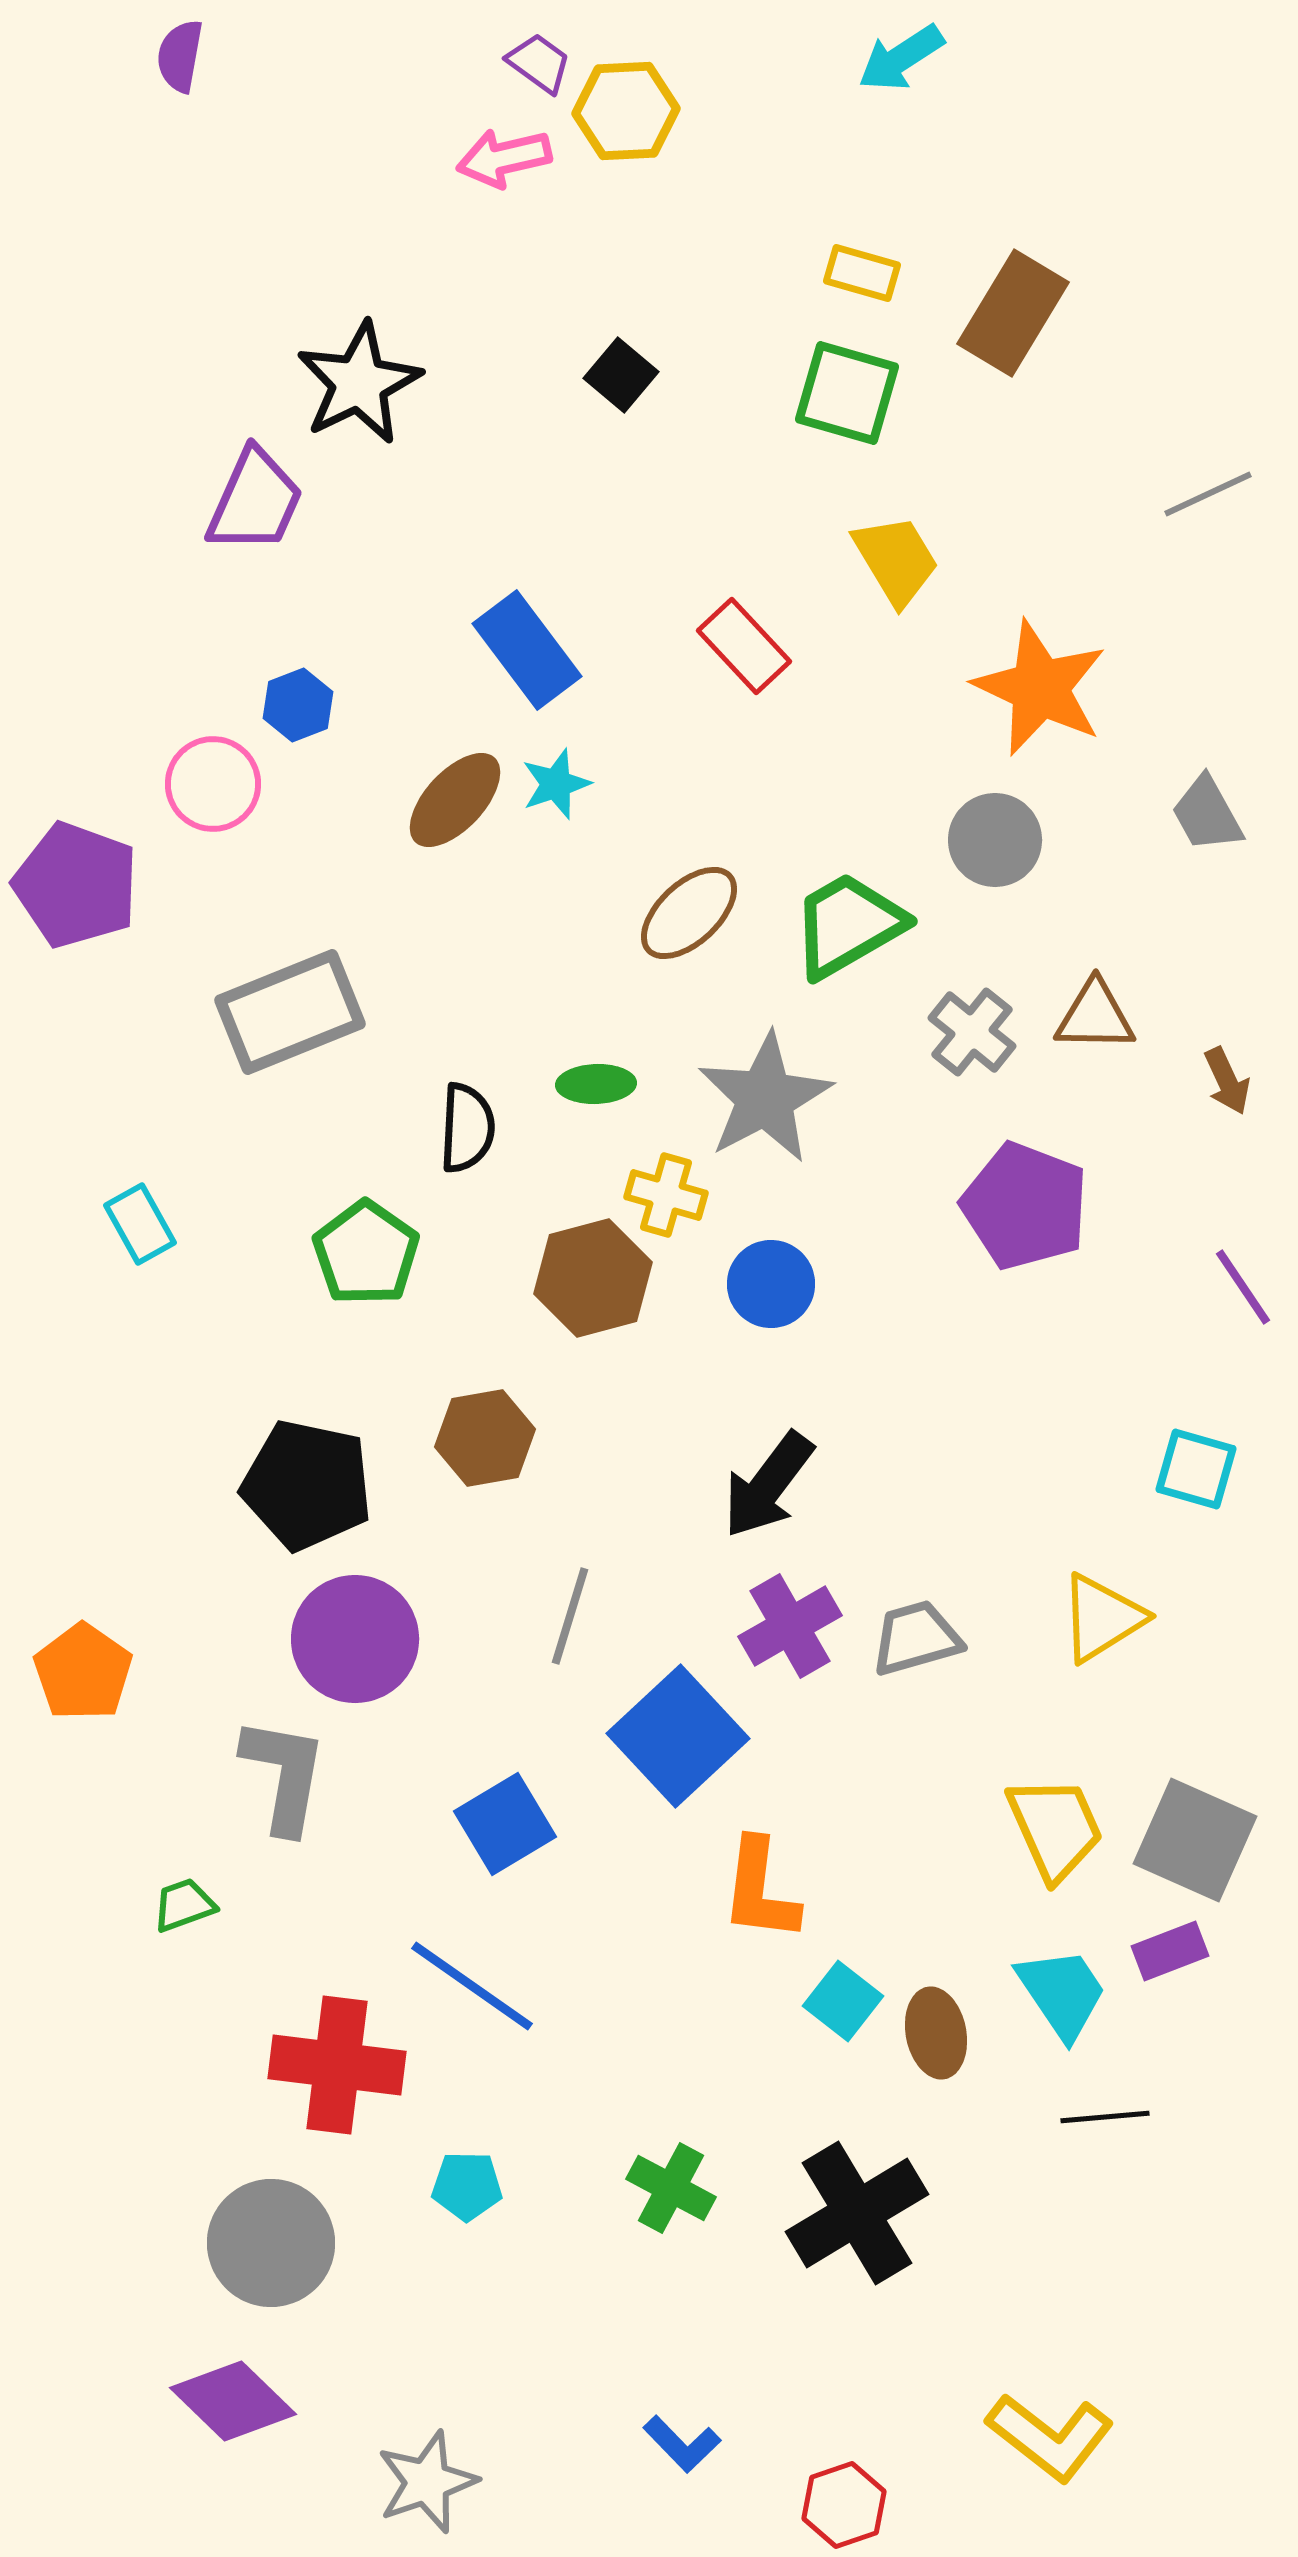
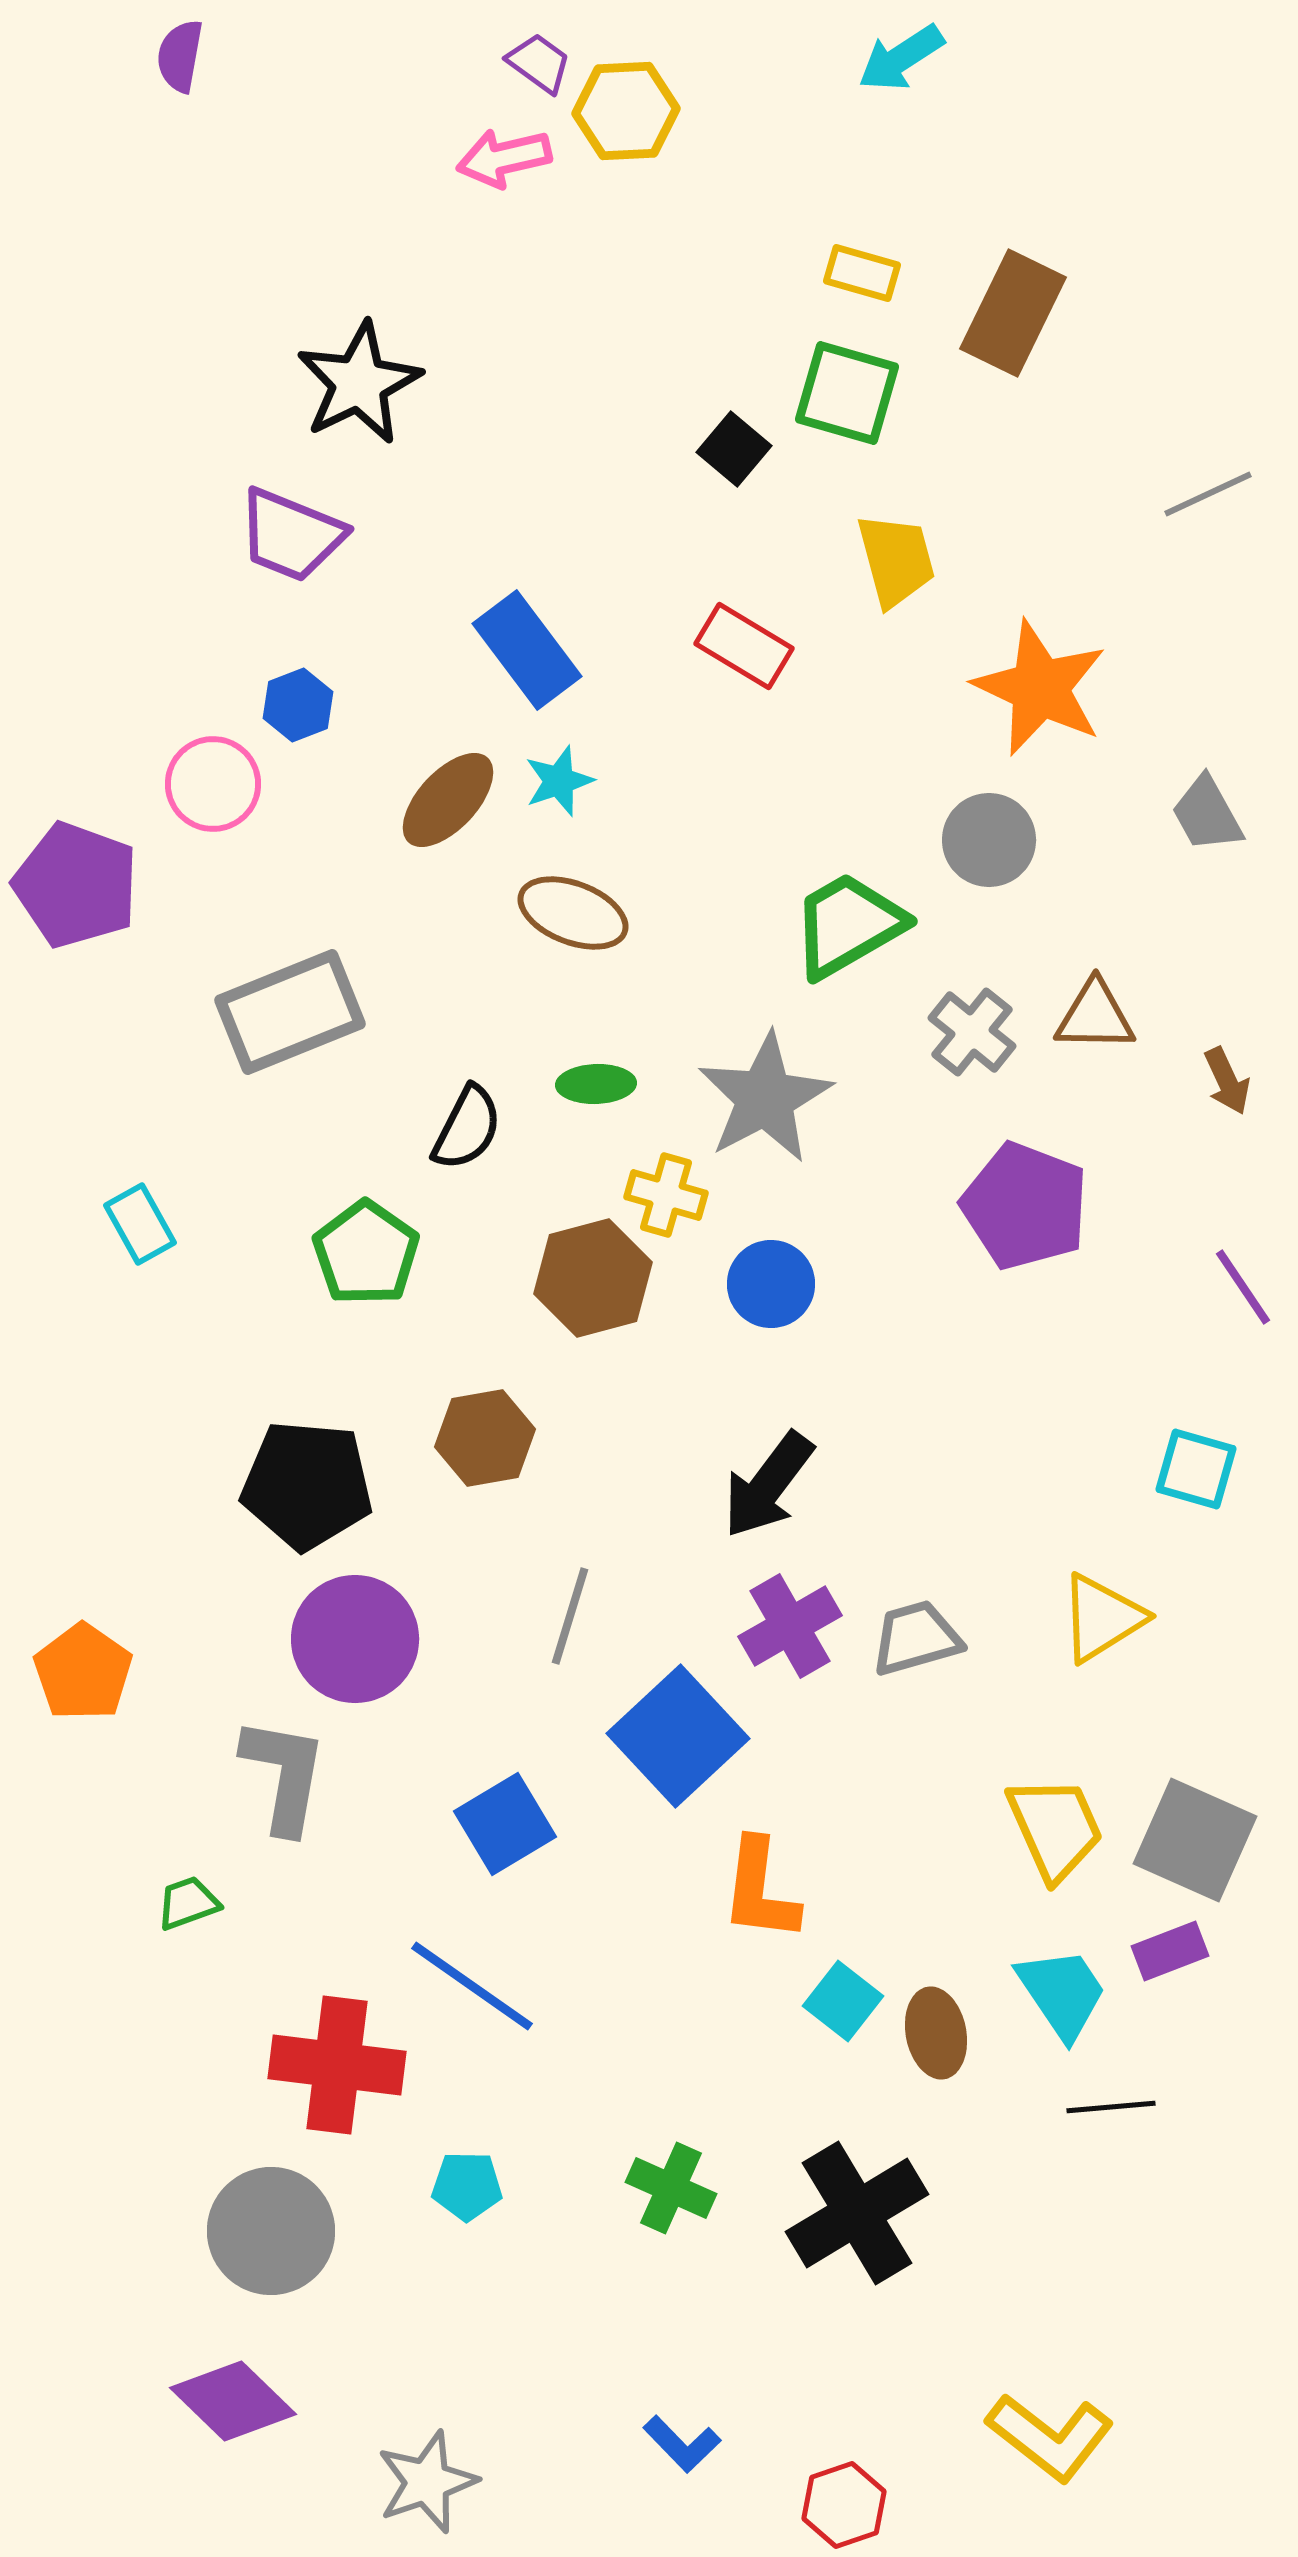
brown rectangle at (1013, 313): rotated 5 degrees counterclockwise
black square at (621, 375): moved 113 px right, 74 px down
purple trapezoid at (255, 501): moved 36 px right, 34 px down; rotated 88 degrees clockwise
yellow trapezoid at (896, 560): rotated 16 degrees clockwise
red rectangle at (744, 646): rotated 16 degrees counterclockwise
cyan star at (556, 784): moved 3 px right, 3 px up
brown ellipse at (455, 800): moved 7 px left
gray circle at (995, 840): moved 6 px left
brown ellipse at (689, 913): moved 116 px left; rotated 64 degrees clockwise
black semicircle at (467, 1128): rotated 24 degrees clockwise
black pentagon at (307, 1485): rotated 7 degrees counterclockwise
green trapezoid at (184, 1905): moved 4 px right, 2 px up
black line at (1105, 2117): moved 6 px right, 10 px up
green cross at (671, 2188): rotated 4 degrees counterclockwise
gray circle at (271, 2243): moved 12 px up
